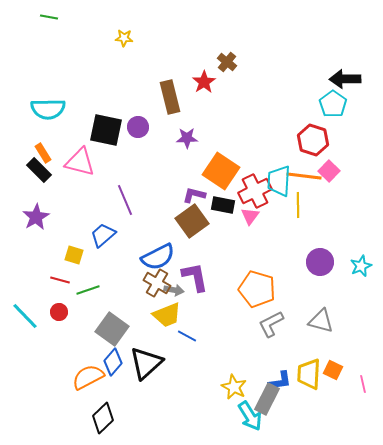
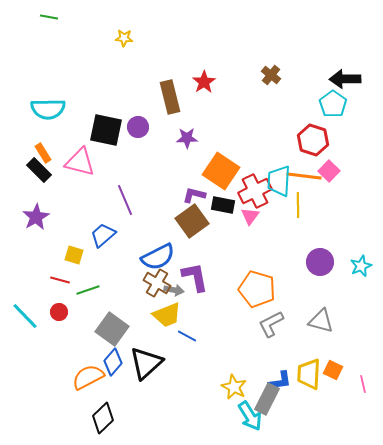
brown cross at (227, 62): moved 44 px right, 13 px down
